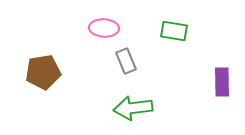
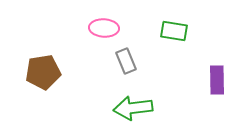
purple rectangle: moved 5 px left, 2 px up
